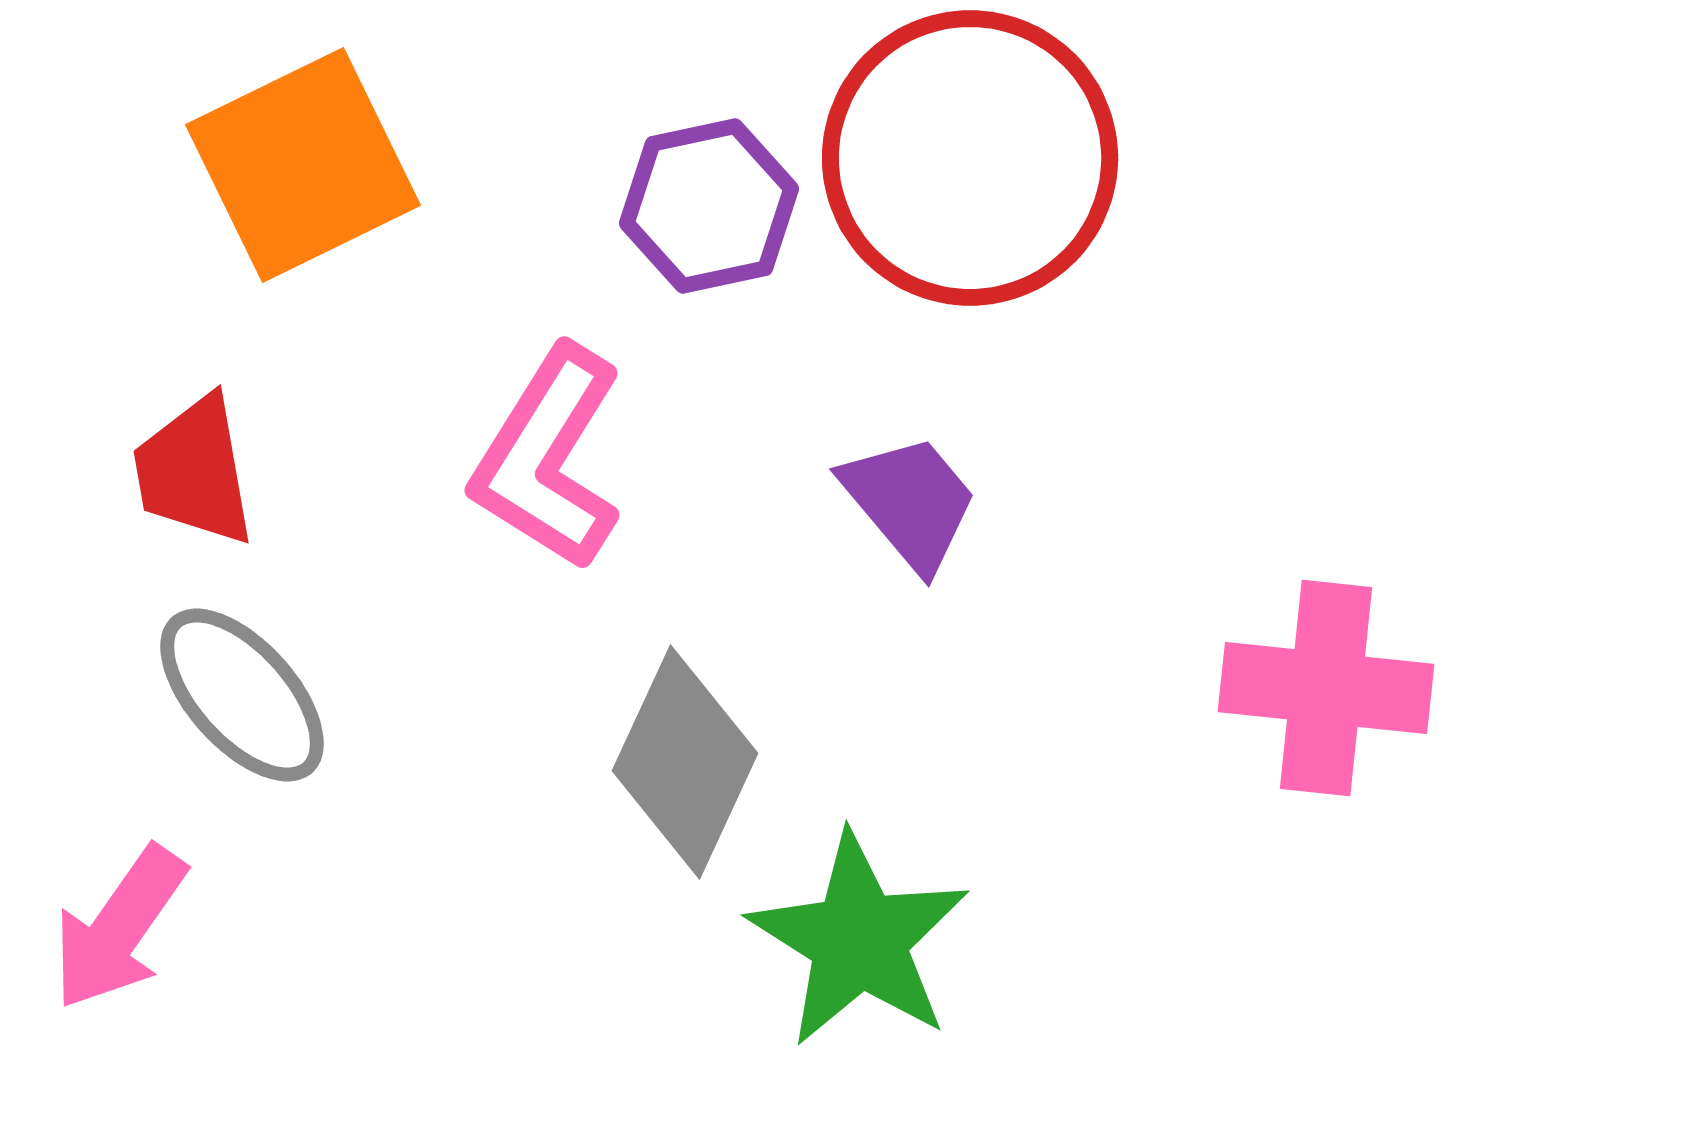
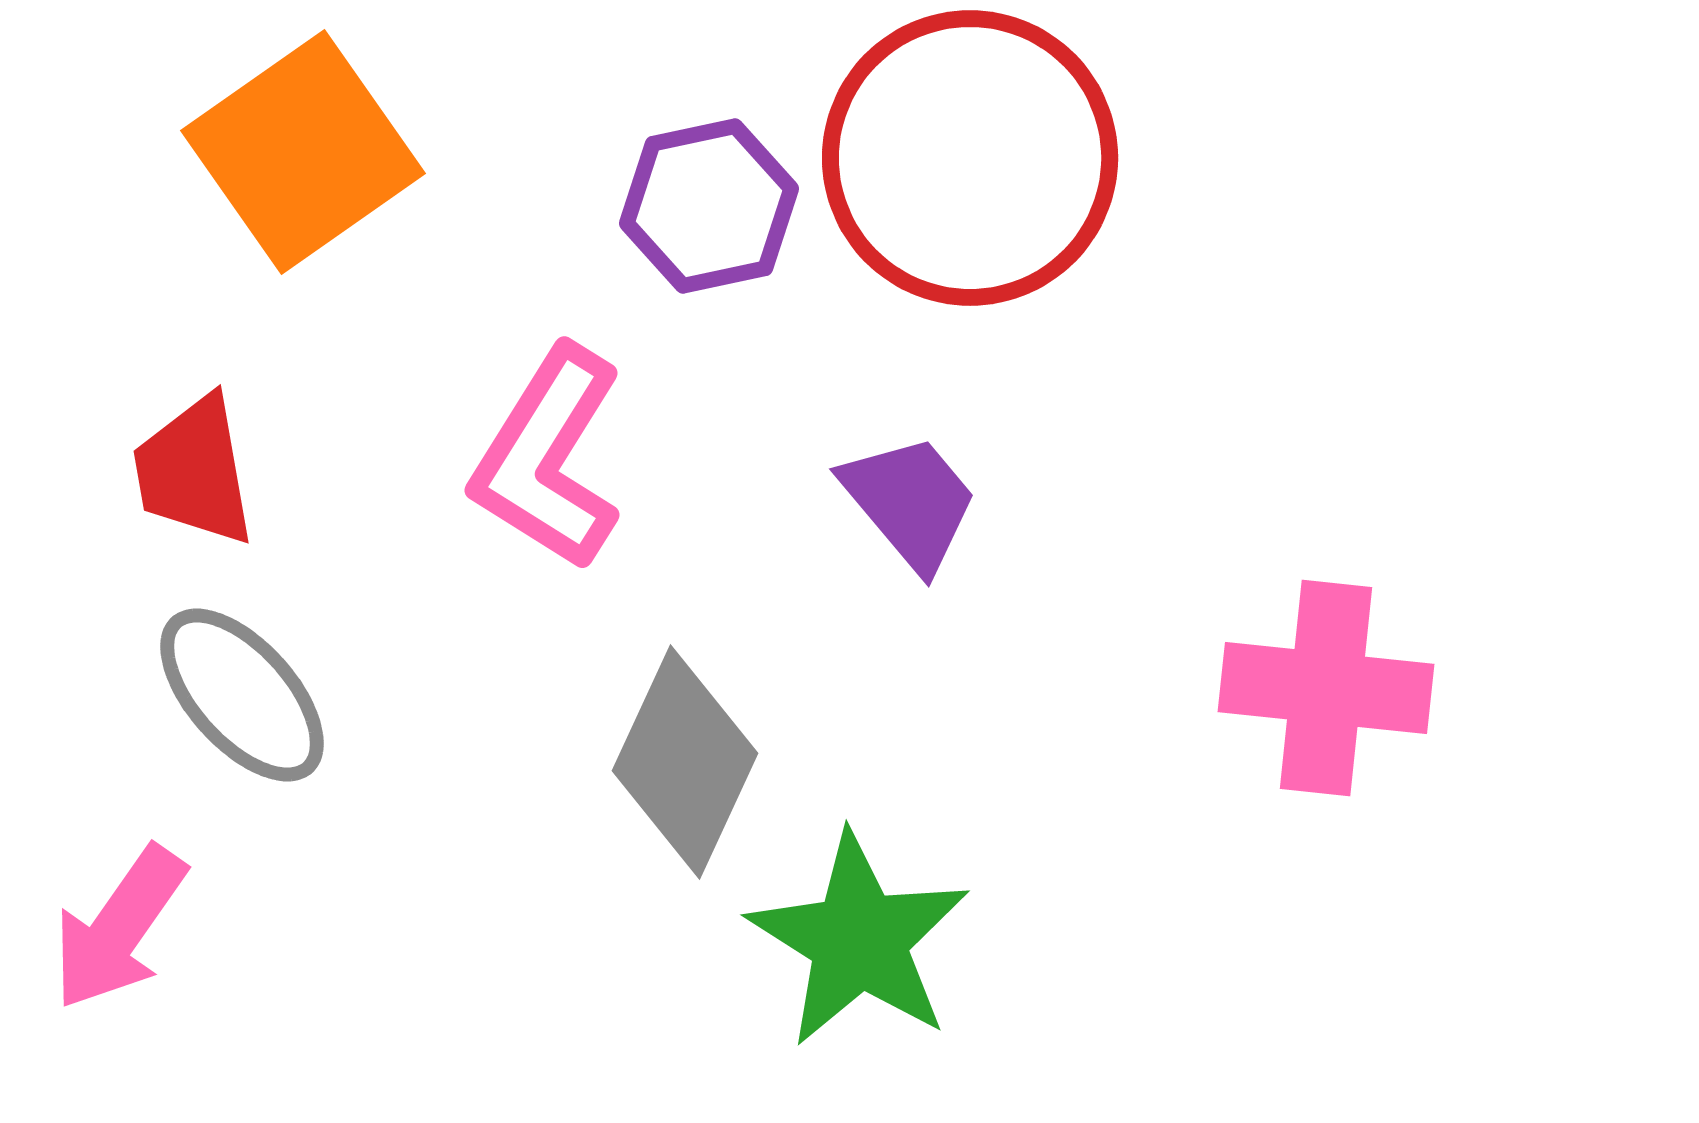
orange square: moved 13 px up; rotated 9 degrees counterclockwise
